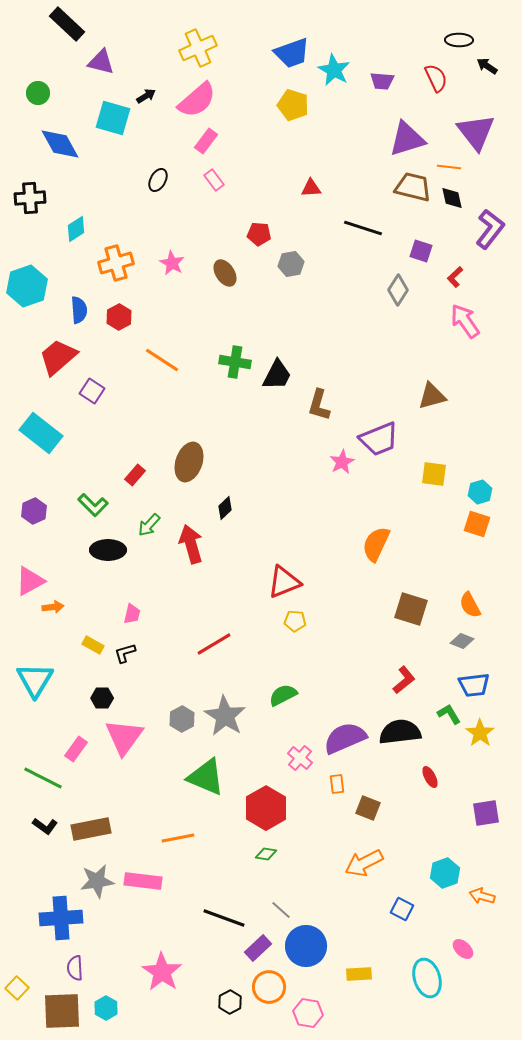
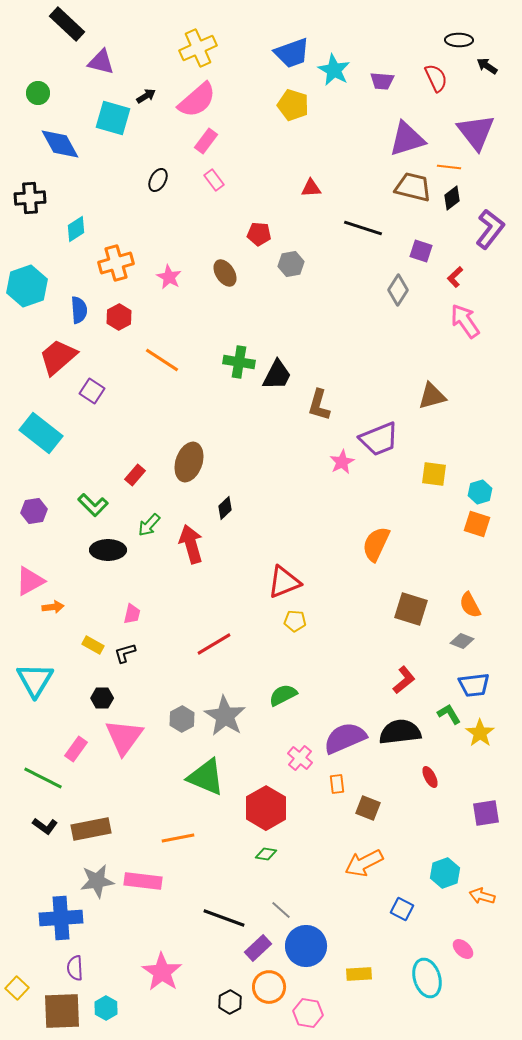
black diamond at (452, 198): rotated 65 degrees clockwise
pink star at (172, 263): moved 3 px left, 14 px down
green cross at (235, 362): moved 4 px right
purple hexagon at (34, 511): rotated 15 degrees clockwise
